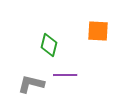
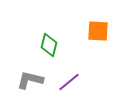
purple line: moved 4 px right, 7 px down; rotated 40 degrees counterclockwise
gray L-shape: moved 1 px left, 4 px up
